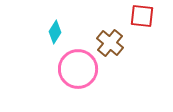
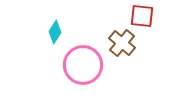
brown cross: moved 12 px right
pink circle: moved 5 px right, 4 px up
